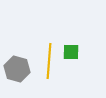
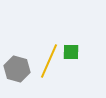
yellow line: rotated 20 degrees clockwise
